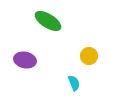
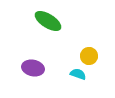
purple ellipse: moved 8 px right, 8 px down
cyan semicircle: moved 4 px right, 9 px up; rotated 49 degrees counterclockwise
